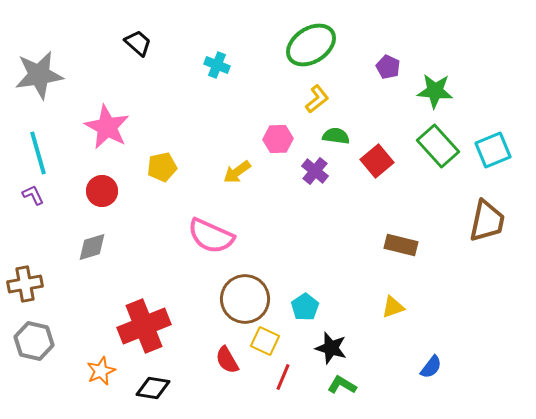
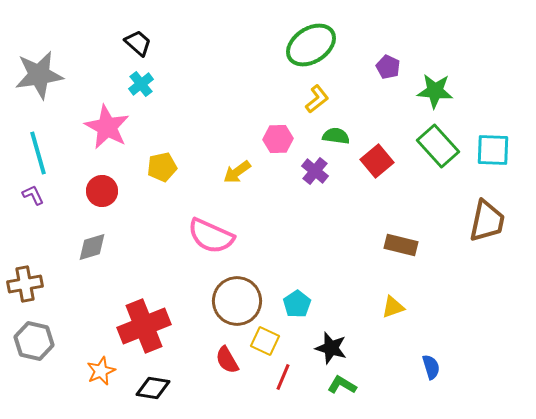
cyan cross: moved 76 px left, 19 px down; rotated 30 degrees clockwise
cyan square: rotated 24 degrees clockwise
brown circle: moved 8 px left, 2 px down
cyan pentagon: moved 8 px left, 3 px up
blue semicircle: rotated 55 degrees counterclockwise
